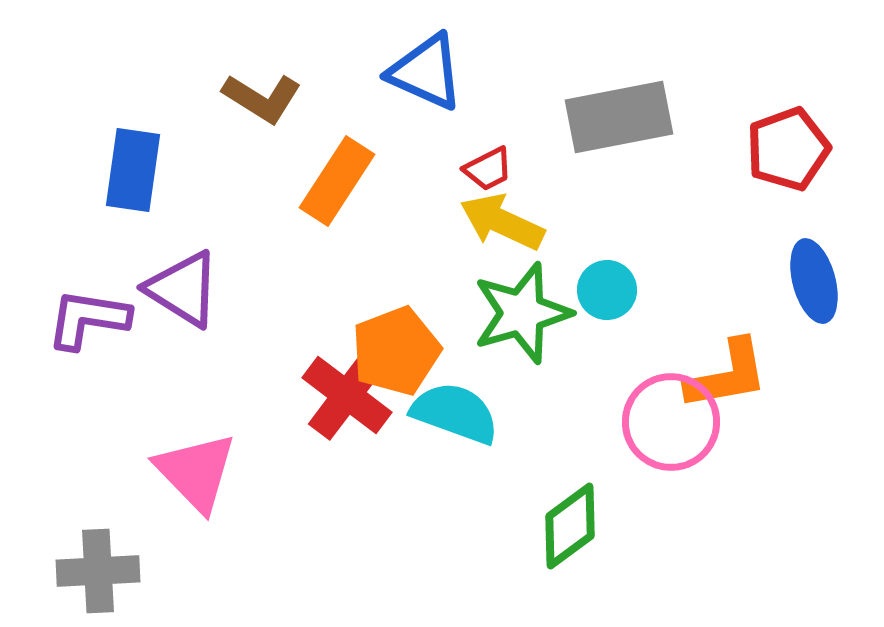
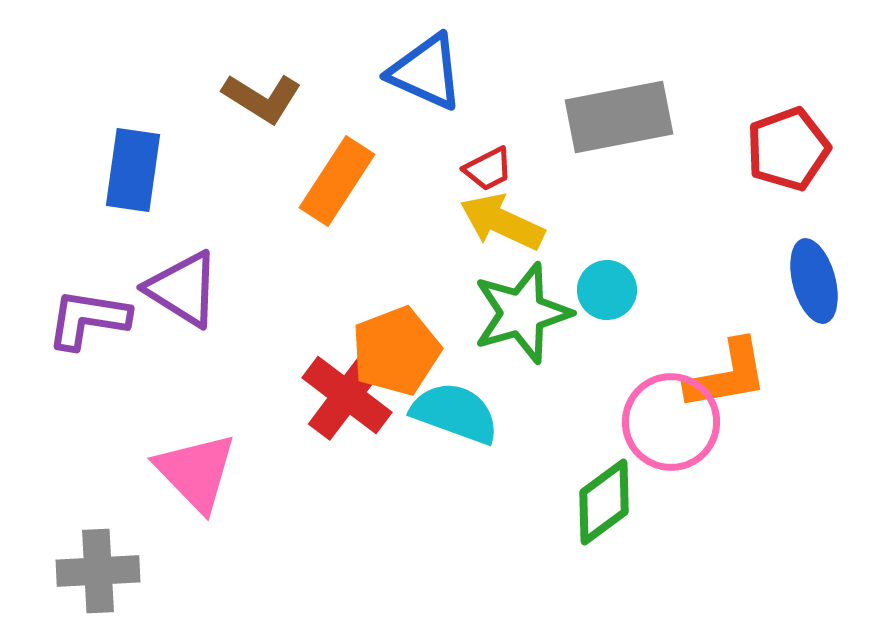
green diamond: moved 34 px right, 24 px up
